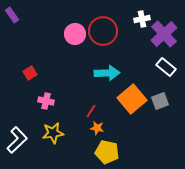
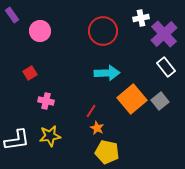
white cross: moved 1 px left, 1 px up
pink circle: moved 35 px left, 3 px up
white rectangle: rotated 12 degrees clockwise
gray square: rotated 18 degrees counterclockwise
orange star: rotated 16 degrees clockwise
yellow star: moved 3 px left, 3 px down
white L-shape: rotated 36 degrees clockwise
